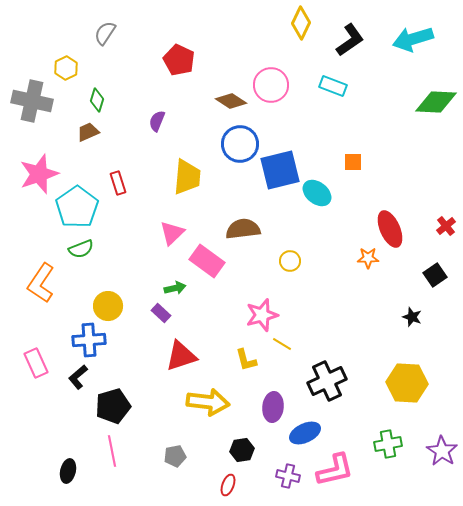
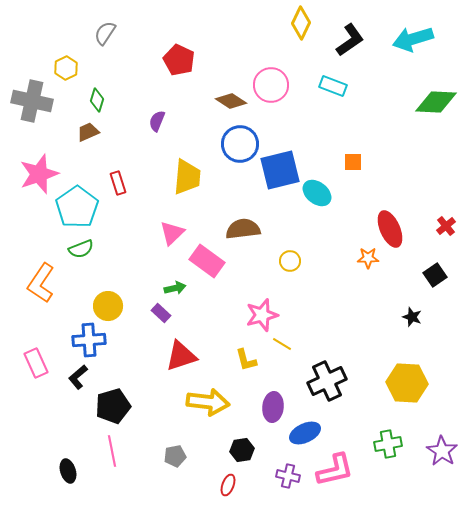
black ellipse at (68, 471): rotated 30 degrees counterclockwise
